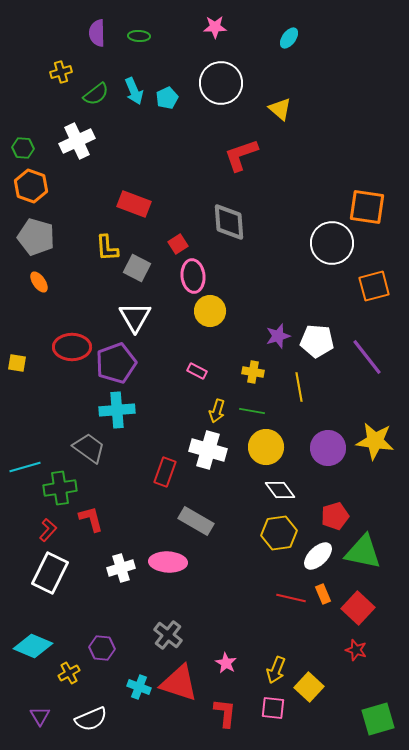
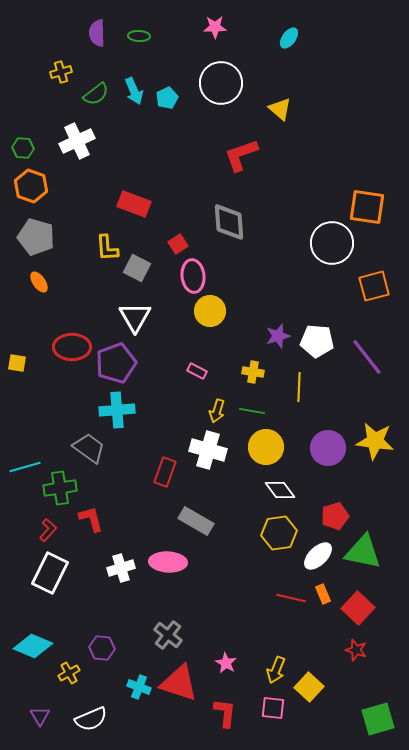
yellow line at (299, 387): rotated 12 degrees clockwise
